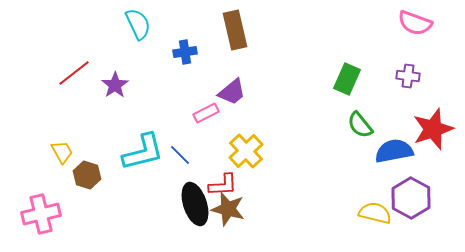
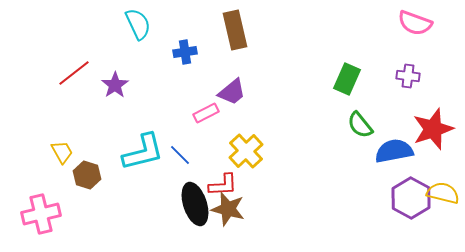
yellow semicircle: moved 68 px right, 20 px up
